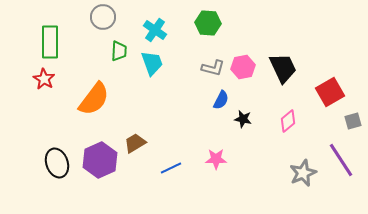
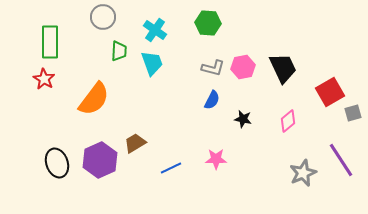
blue semicircle: moved 9 px left
gray square: moved 8 px up
